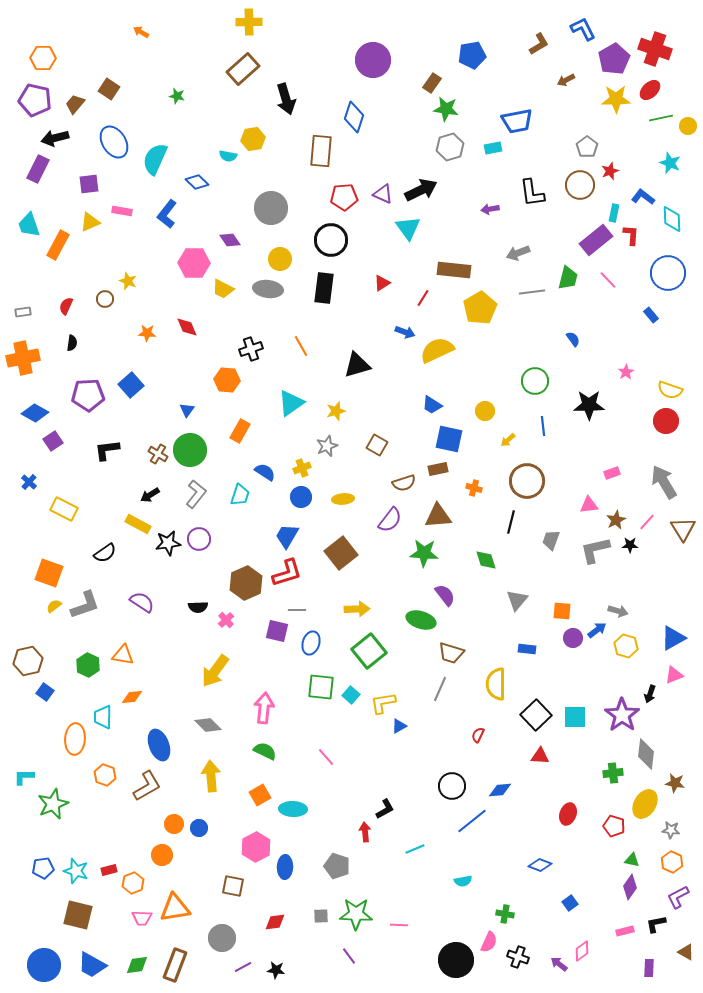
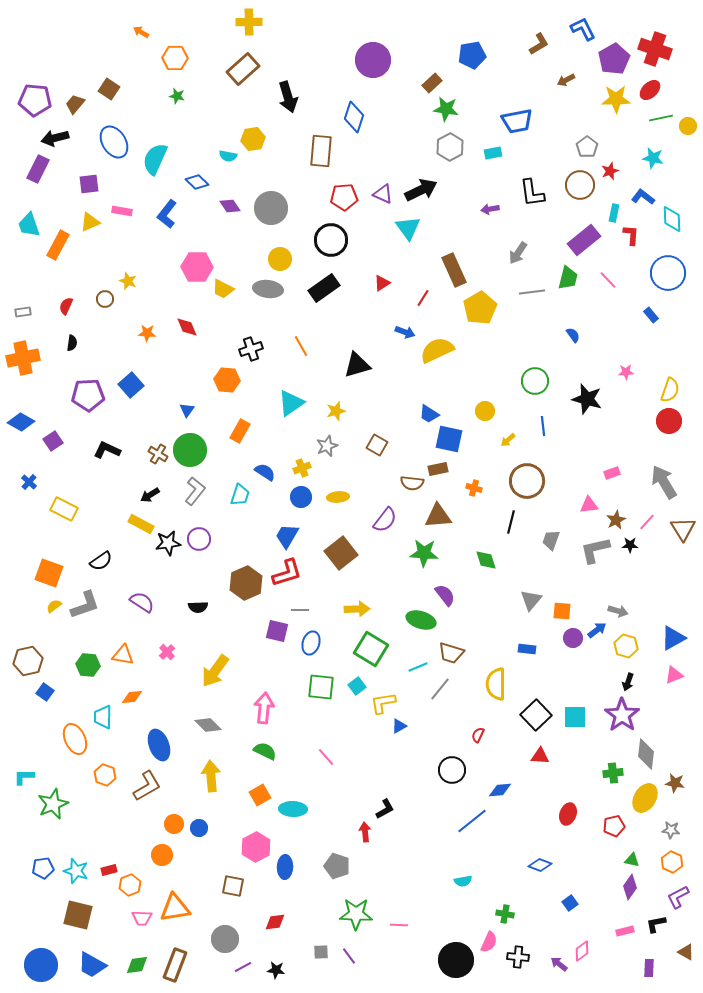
orange hexagon at (43, 58): moved 132 px right
brown rectangle at (432, 83): rotated 12 degrees clockwise
black arrow at (286, 99): moved 2 px right, 2 px up
purple pentagon at (35, 100): rotated 8 degrees counterclockwise
gray hexagon at (450, 147): rotated 12 degrees counterclockwise
cyan rectangle at (493, 148): moved 5 px down
cyan star at (670, 163): moved 17 px left, 5 px up; rotated 10 degrees counterclockwise
purple diamond at (230, 240): moved 34 px up
purple rectangle at (596, 240): moved 12 px left
gray arrow at (518, 253): rotated 35 degrees counterclockwise
pink hexagon at (194, 263): moved 3 px right, 4 px down
brown rectangle at (454, 270): rotated 60 degrees clockwise
black rectangle at (324, 288): rotated 48 degrees clockwise
blue semicircle at (573, 339): moved 4 px up
pink star at (626, 372): rotated 28 degrees clockwise
yellow semicircle at (670, 390): rotated 90 degrees counterclockwise
blue trapezoid at (432, 405): moved 3 px left, 9 px down
black star at (589, 405): moved 2 px left, 6 px up; rotated 16 degrees clockwise
blue diamond at (35, 413): moved 14 px left, 9 px down
red circle at (666, 421): moved 3 px right
black L-shape at (107, 450): rotated 32 degrees clockwise
brown semicircle at (404, 483): moved 8 px right; rotated 25 degrees clockwise
gray L-shape at (196, 494): moved 1 px left, 3 px up
yellow ellipse at (343, 499): moved 5 px left, 2 px up
purple semicircle at (390, 520): moved 5 px left
yellow rectangle at (138, 524): moved 3 px right
black semicircle at (105, 553): moved 4 px left, 8 px down
gray triangle at (517, 600): moved 14 px right
gray line at (297, 610): moved 3 px right
pink cross at (226, 620): moved 59 px left, 32 px down
green square at (369, 651): moved 2 px right, 2 px up; rotated 20 degrees counterclockwise
green hexagon at (88, 665): rotated 20 degrees counterclockwise
gray line at (440, 689): rotated 15 degrees clockwise
black arrow at (650, 694): moved 22 px left, 12 px up
cyan square at (351, 695): moved 6 px right, 9 px up; rotated 12 degrees clockwise
orange ellipse at (75, 739): rotated 28 degrees counterclockwise
black circle at (452, 786): moved 16 px up
yellow ellipse at (645, 804): moved 6 px up
red pentagon at (614, 826): rotated 30 degrees counterclockwise
cyan line at (415, 849): moved 3 px right, 182 px up
orange hexagon at (133, 883): moved 3 px left, 2 px down
gray square at (321, 916): moved 36 px down
gray circle at (222, 938): moved 3 px right, 1 px down
black cross at (518, 957): rotated 15 degrees counterclockwise
blue circle at (44, 965): moved 3 px left
